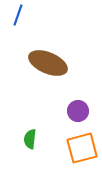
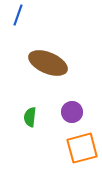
purple circle: moved 6 px left, 1 px down
green semicircle: moved 22 px up
